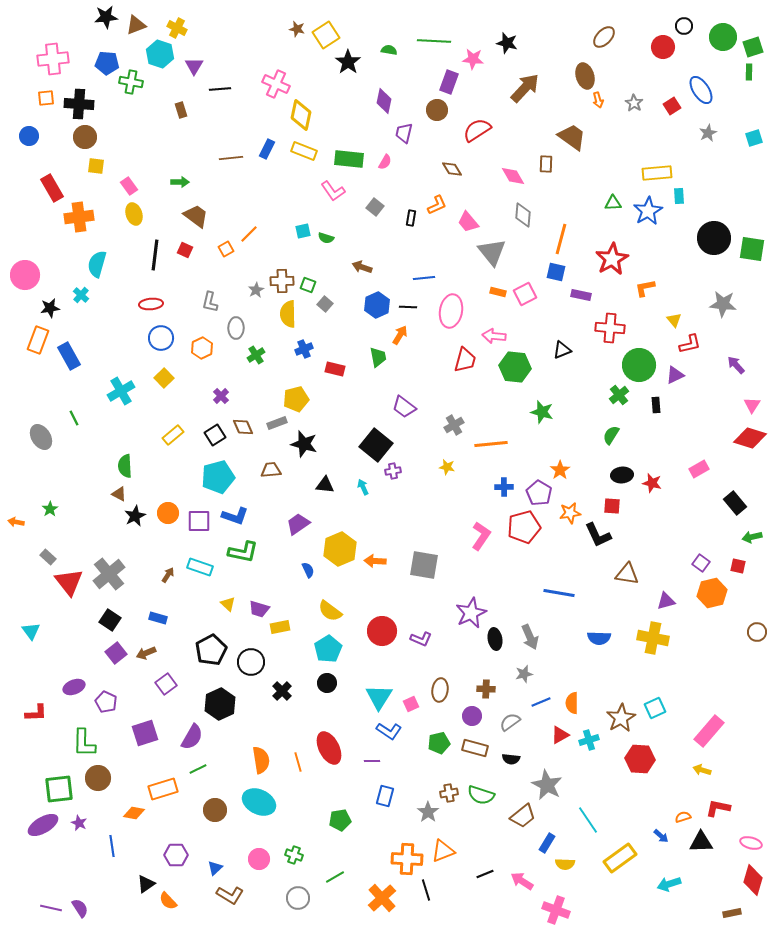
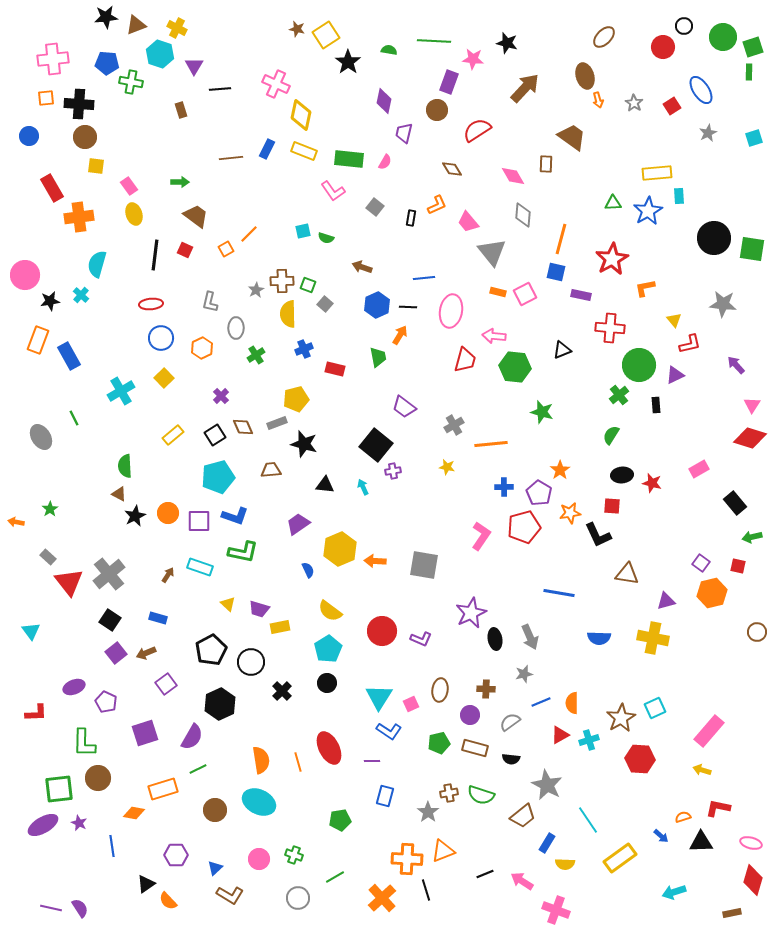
black star at (50, 308): moved 7 px up
purple circle at (472, 716): moved 2 px left, 1 px up
cyan arrow at (669, 884): moved 5 px right, 8 px down
